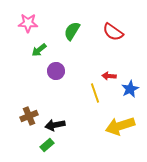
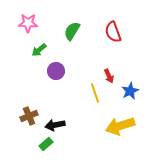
red semicircle: rotated 35 degrees clockwise
red arrow: rotated 120 degrees counterclockwise
blue star: moved 2 px down
green rectangle: moved 1 px left, 1 px up
